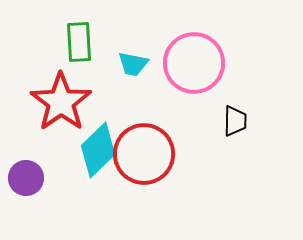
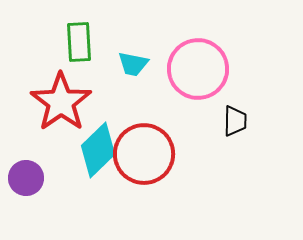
pink circle: moved 4 px right, 6 px down
